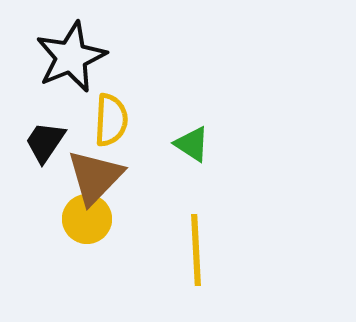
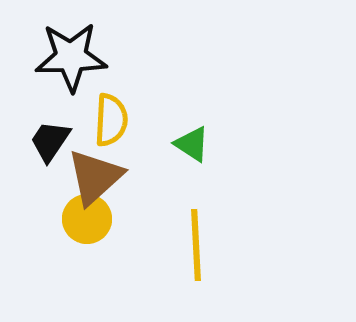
black star: rotated 22 degrees clockwise
black trapezoid: moved 5 px right, 1 px up
brown triangle: rotated 4 degrees clockwise
yellow line: moved 5 px up
